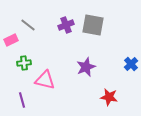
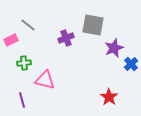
purple cross: moved 13 px down
purple star: moved 28 px right, 19 px up
red star: rotated 24 degrees clockwise
